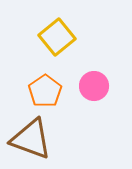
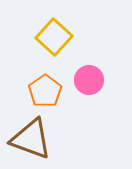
yellow square: moved 3 px left; rotated 9 degrees counterclockwise
pink circle: moved 5 px left, 6 px up
